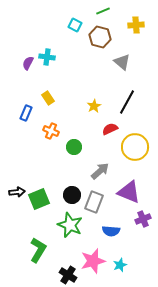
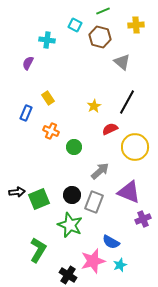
cyan cross: moved 17 px up
blue semicircle: moved 11 px down; rotated 24 degrees clockwise
